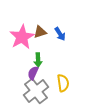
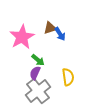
brown triangle: moved 10 px right, 4 px up
green arrow: rotated 48 degrees counterclockwise
purple semicircle: moved 2 px right
yellow semicircle: moved 5 px right, 6 px up
gray cross: moved 2 px right
